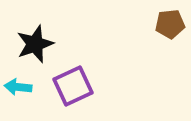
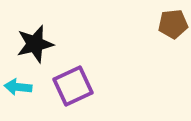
brown pentagon: moved 3 px right
black star: rotated 6 degrees clockwise
